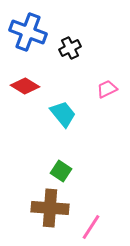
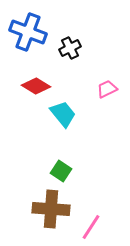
red diamond: moved 11 px right
brown cross: moved 1 px right, 1 px down
